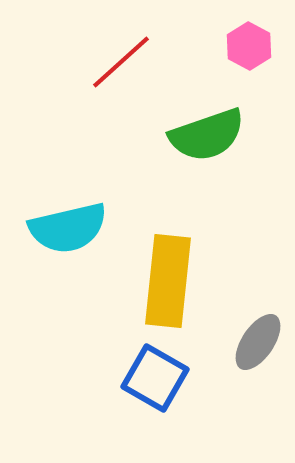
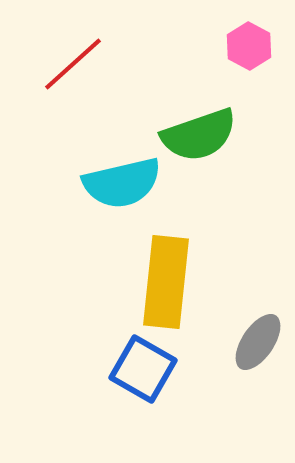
red line: moved 48 px left, 2 px down
green semicircle: moved 8 px left
cyan semicircle: moved 54 px right, 45 px up
yellow rectangle: moved 2 px left, 1 px down
blue square: moved 12 px left, 9 px up
